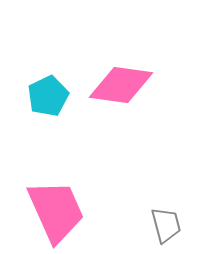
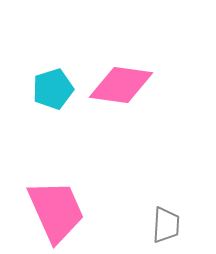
cyan pentagon: moved 5 px right, 7 px up; rotated 9 degrees clockwise
gray trapezoid: rotated 18 degrees clockwise
